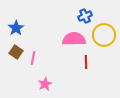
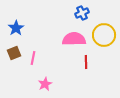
blue cross: moved 3 px left, 3 px up
brown square: moved 2 px left, 1 px down; rotated 32 degrees clockwise
